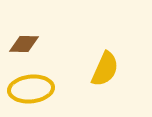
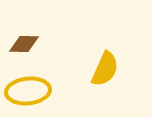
yellow ellipse: moved 3 px left, 2 px down
